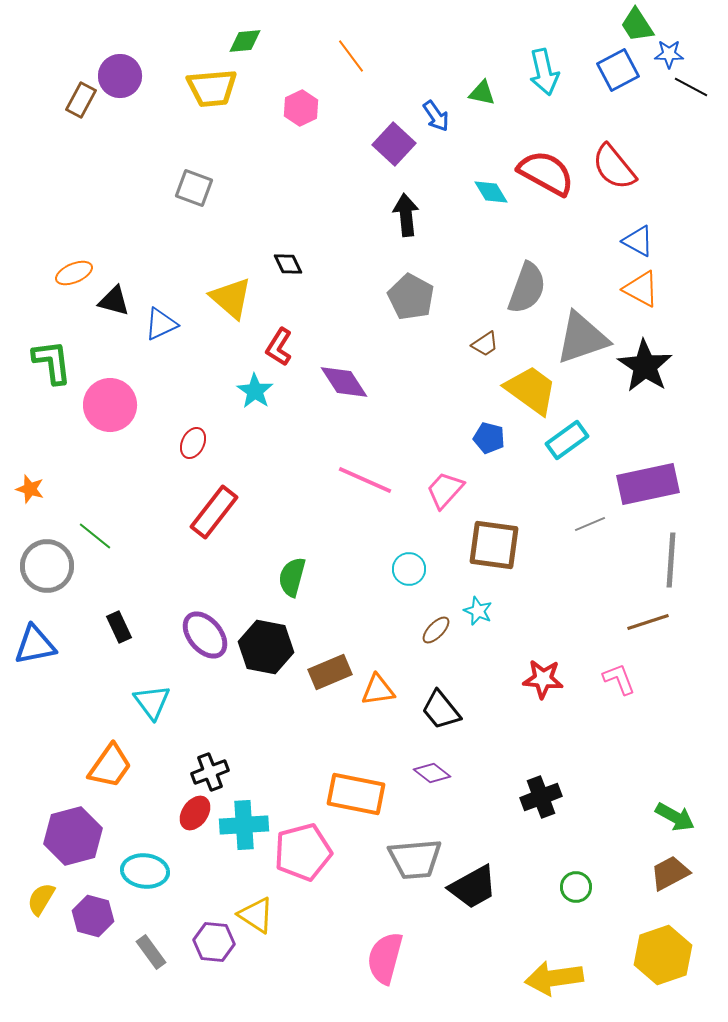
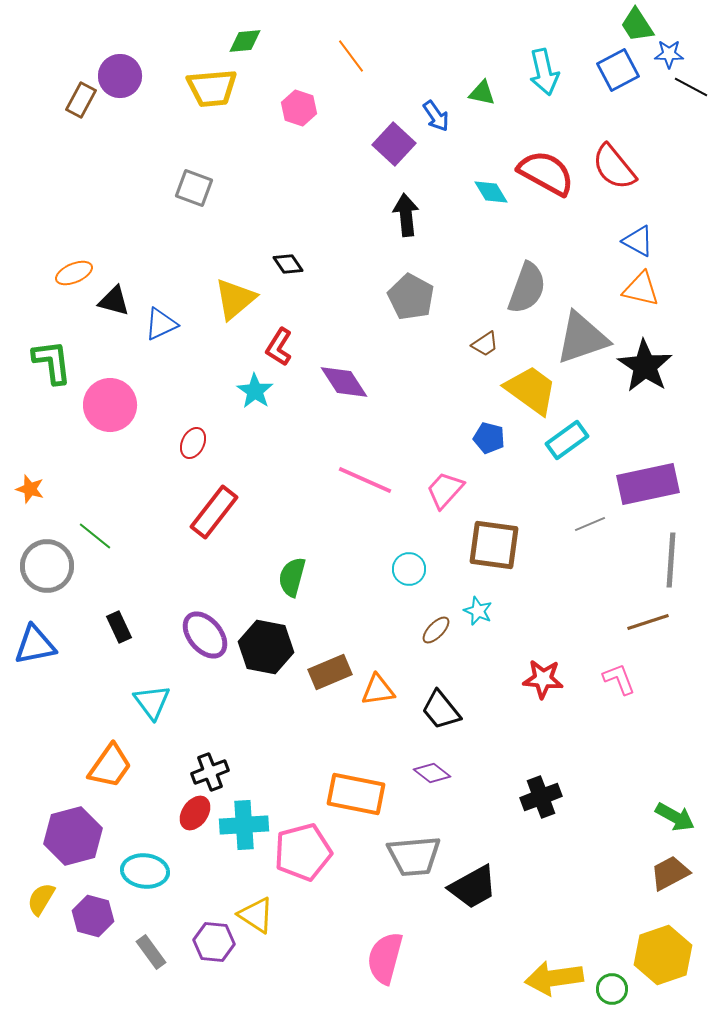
pink hexagon at (301, 108): moved 2 px left; rotated 16 degrees counterclockwise
black diamond at (288, 264): rotated 8 degrees counterclockwise
orange triangle at (641, 289): rotated 15 degrees counterclockwise
yellow triangle at (231, 298): moved 4 px right, 1 px down; rotated 39 degrees clockwise
gray trapezoid at (415, 859): moved 1 px left, 3 px up
green circle at (576, 887): moved 36 px right, 102 px down
